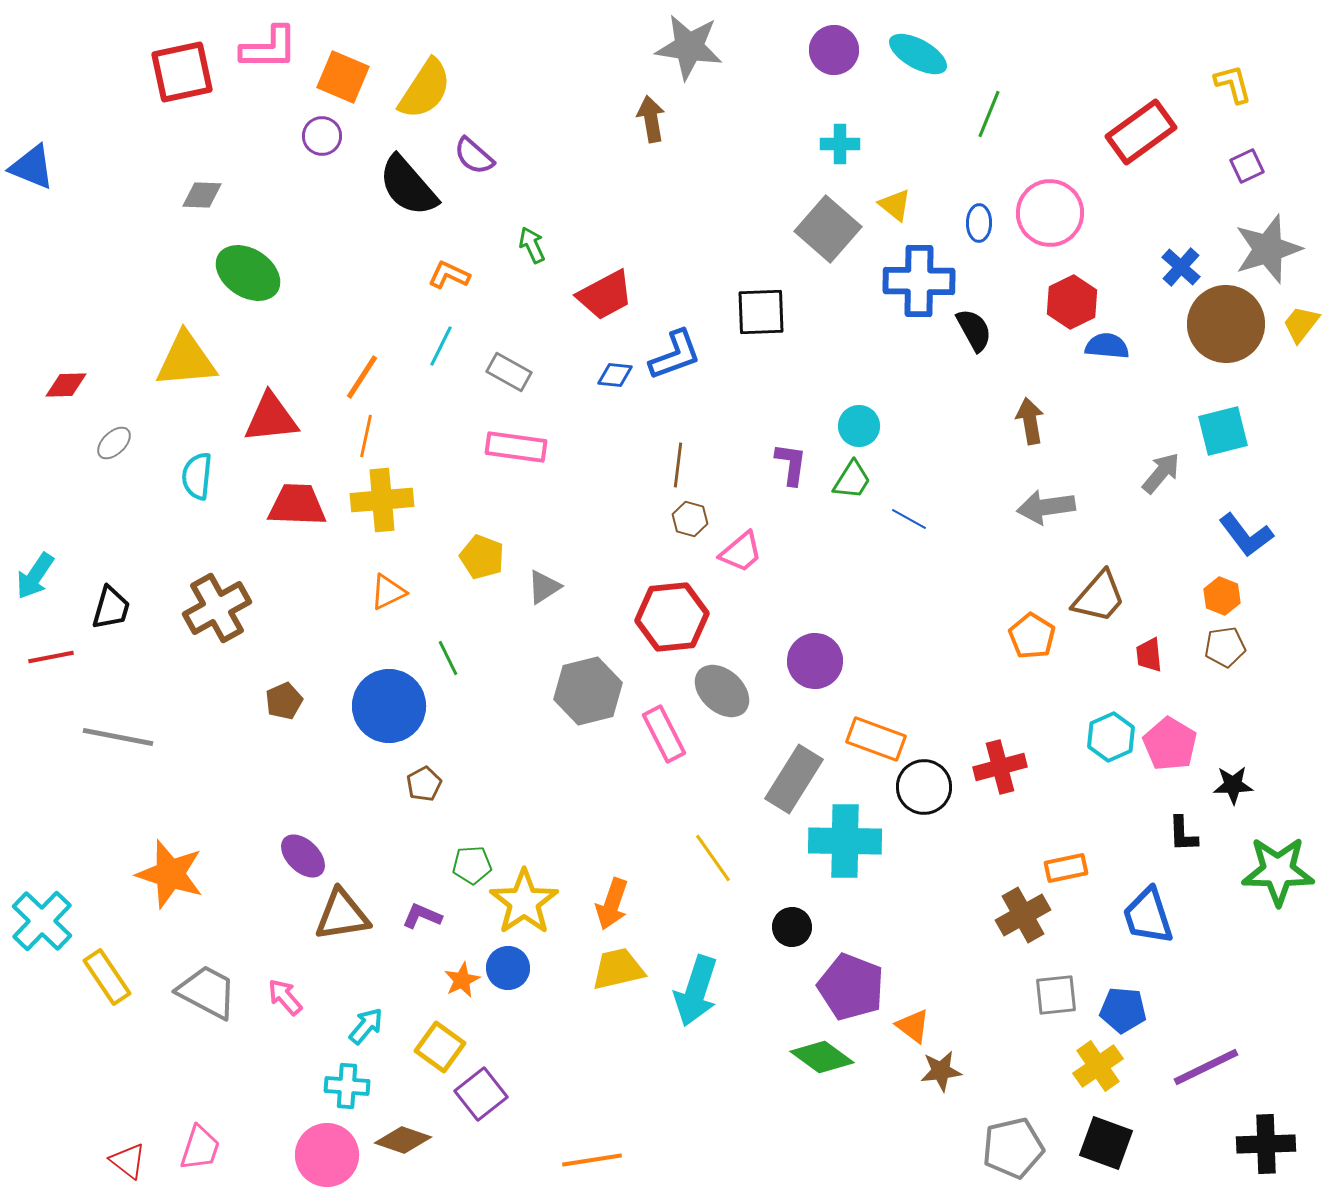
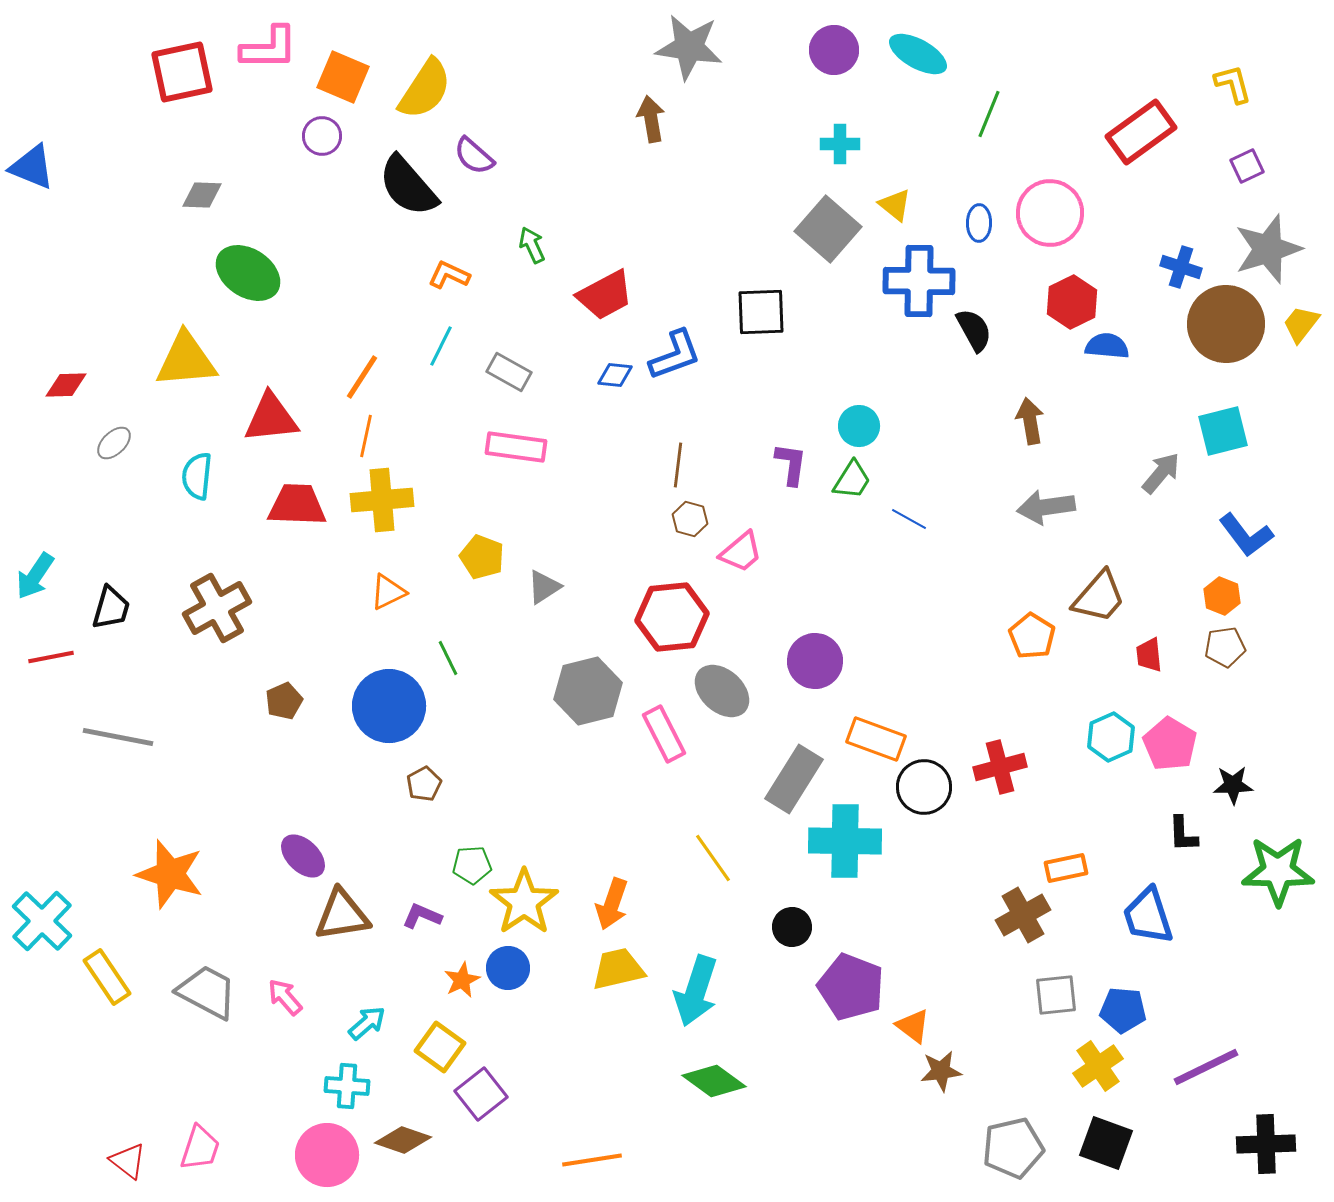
blue cross at (1181, 267): rotated 24 degrees counterclockwise
cyan arrow at (366, 1026): moved 1 px right, 3 px up; rotated 9 degrees clockwise
green diamond at (822, 1057): moved 108 px left, 24 px down
